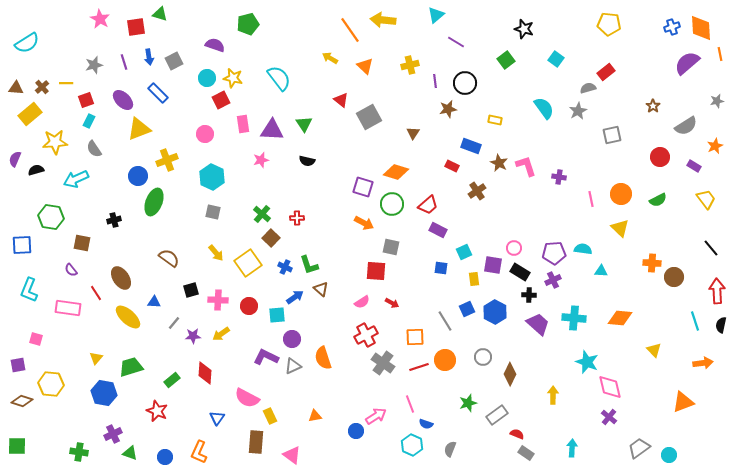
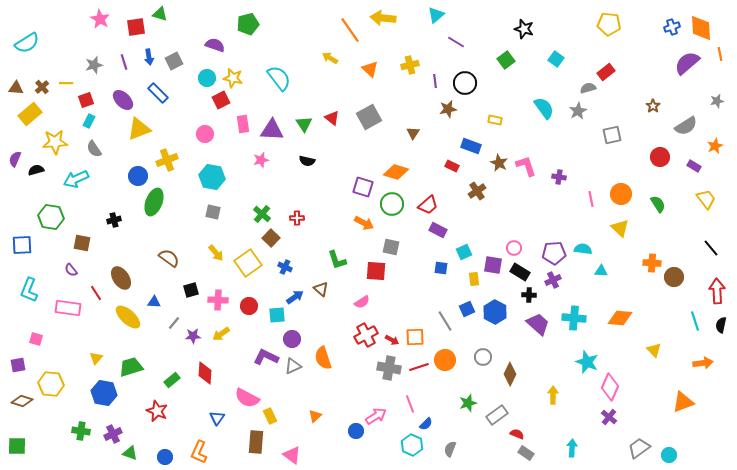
yellow arrow at (383, 20): moved 2 px up
orange triangle at (365, 66): moved 5 px right, 3 px down
red triangle at (341, 100): moved 9 px left, 18 px down
cyan hexagon at (212, 177): rotated 15 degrees counterclockwise
green semicircle at (658, 200): moved 4 px down; rotated 96 degrees counterclockwise
green L-shape at (309, 265): moved 28 px right, 5 px up
red arrow at (392, 303): moved 37 px down
gray cross at (383, 363): moved 6 px right, 5 px down; rotated 25 degrees counterclockwise
pink diamond at (610, 387): rotated 36 degrees clockwise
orange triangle at (315, 416): rotated 32 degrees counterclockwise
blue semicircle at (426, 424): rotated 64 degrees counterclockwise
green cross at (79, 452): moved 2 px right, 21 px up
